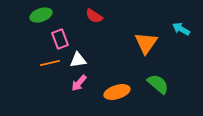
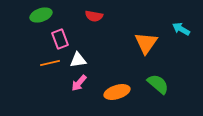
red semicircle: rotated 24 degrees counterclockwise
